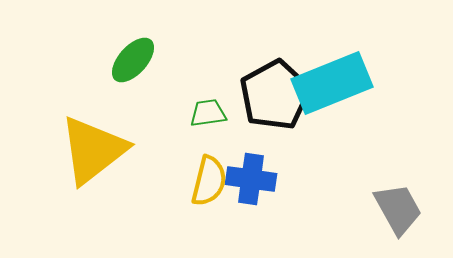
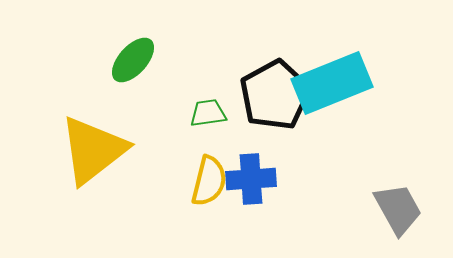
blue cross: rotated 12 degrees counterclockwise
